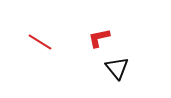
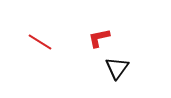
black triangle: rotated 15 degrees clockwise
